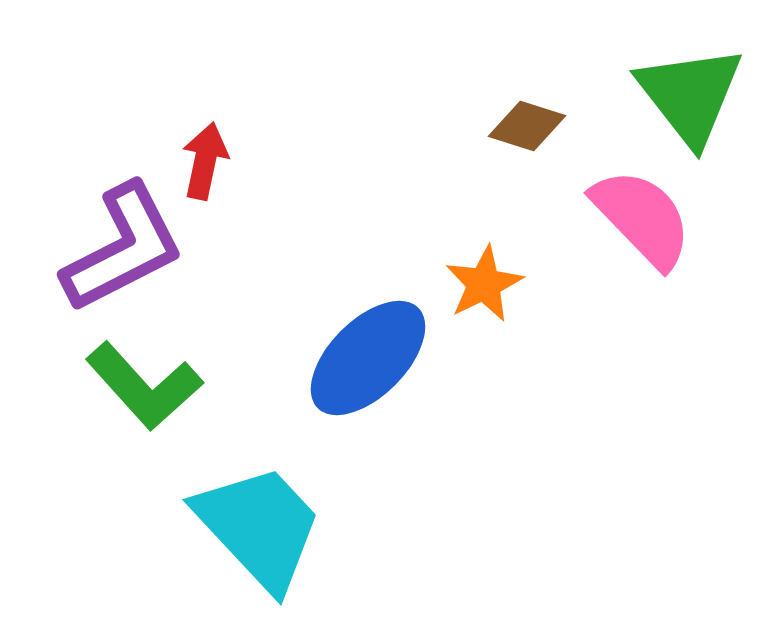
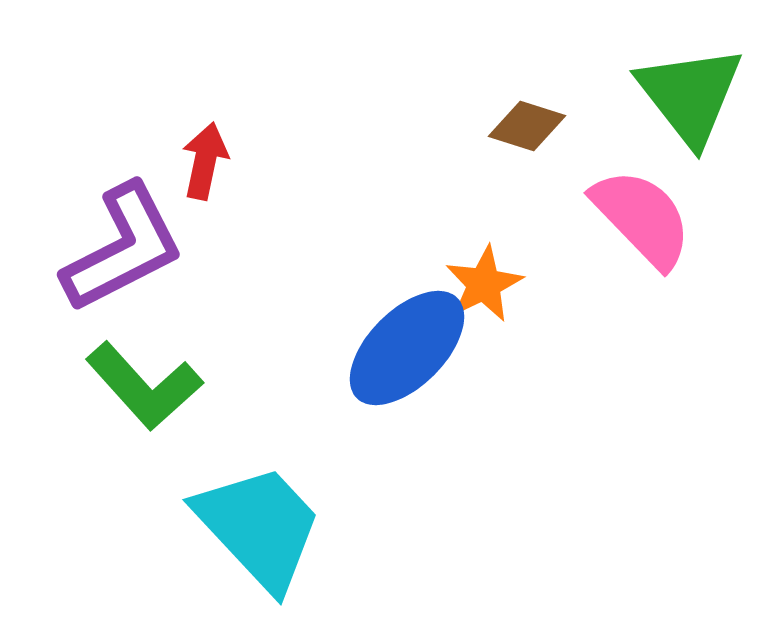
blue ellipse: moved 39 px right, 10 px up
